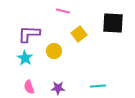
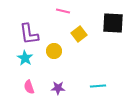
purple L-shape: rotated 100 degrees counterclockwise
